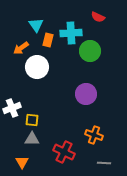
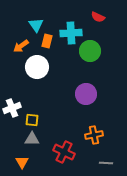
orange rectangle: moved 1 px left, 1 px down
orange arrow: moved 2 px up
orange cross: rotated 30 degrees counterclockwise
gray line: moved 2 px right
